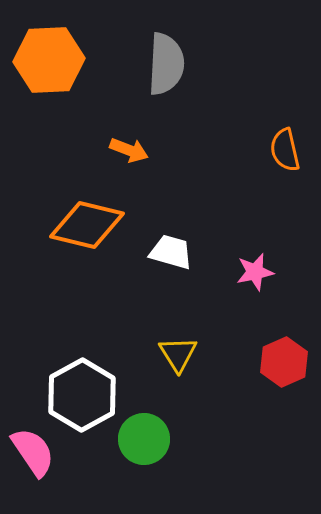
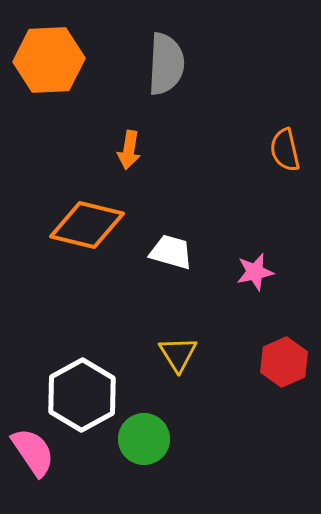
orange arrow: rotated 78 degrees clockwise
